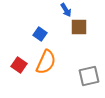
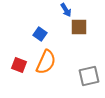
red square: rotated 14 degrees counterclockwise
